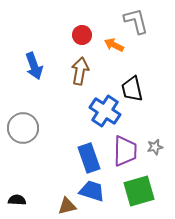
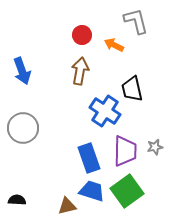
blue arrow: moved 12 px left, 5 px down
green square: moved 12 px left; rotated 20 degrees counterclockwise
